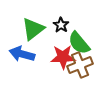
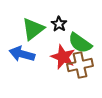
black star: moved 2 px left, 1 px up
green semicircle: moved 1 px right; rotated 15 degrees counterclockwise
red star: rotated 25 degrees clockwise
brown cross: rotated 10 degrees clockwise
